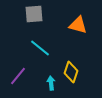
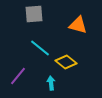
yellow diamond: moved 5 px left, 10 px up; rotated 70 degrees counterclockwise
